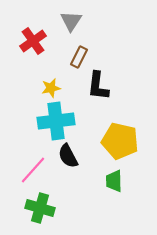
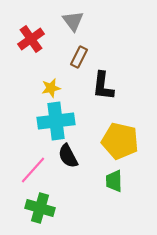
gray triangle: moved 2 px right; rotated 10 degrees counterclockwise
red cross: moved 2 px left, 2 px up
black L-shape: moved 5 px right
